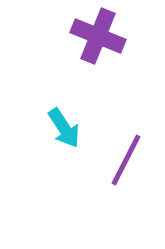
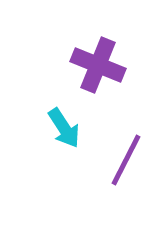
purple cross: moved 29 px down
